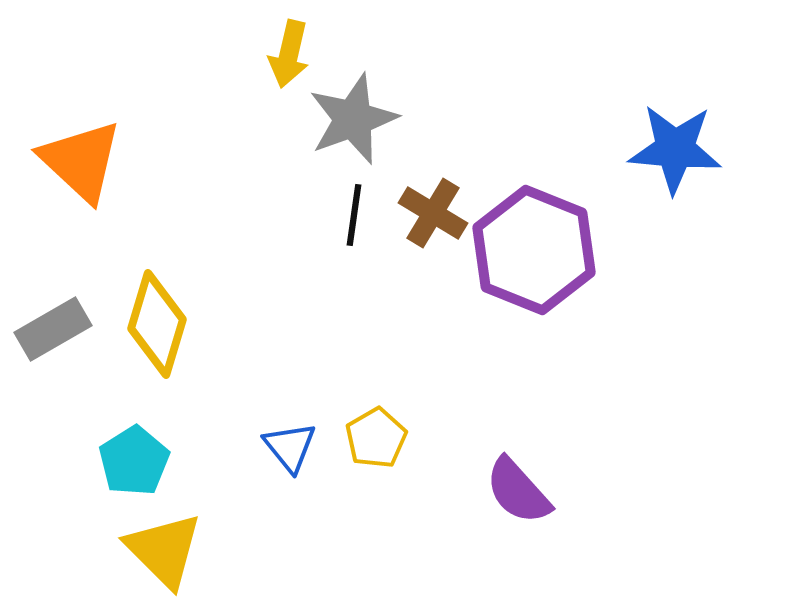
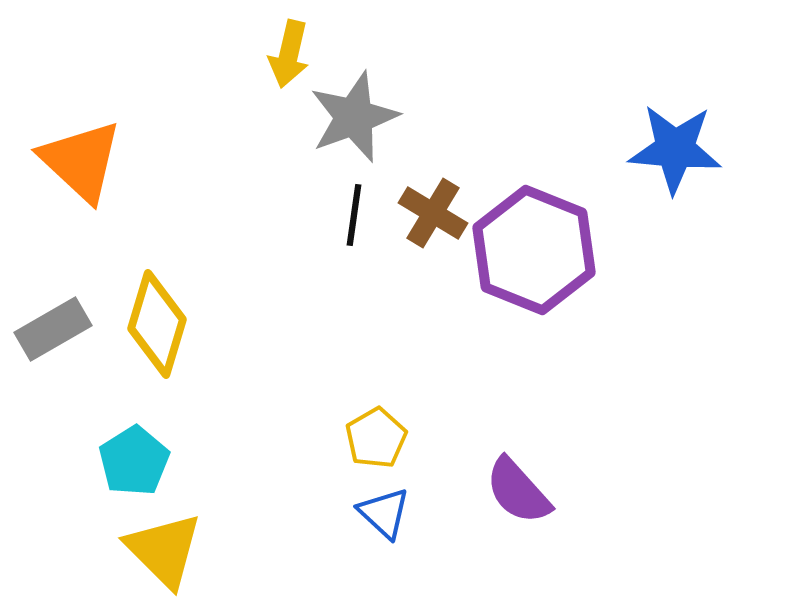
gray star: moved 1 px right, 2 px up
blue triangle: moved 94 px right, 66 px down; rotated 8 degrees counterclockwise
